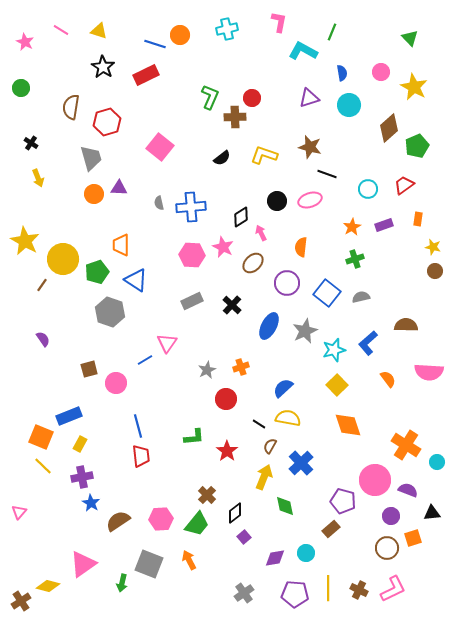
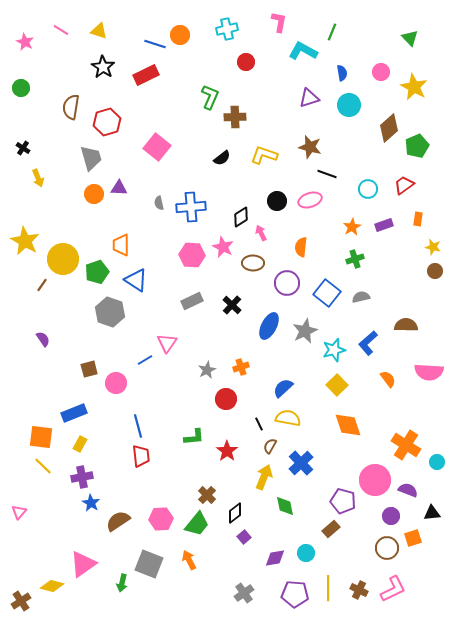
red circle at (252, 98): moved 6 px left, 36 px up
black cross at (31, 143): moved 8 px left, 5 px down
pink square at (160, 147): moved 3 px left
brown ellipse at (253, 263): rotated 45 degrees clockwise
blue rectangle at (69, 416): moved 5 px right, 3 px up
black line at (259, 424): rotated 32 degrees clockwise
orange square at (41, 437): rotated 15 degrees counterclockwise
yellow diamond at (48, 586): moved 4 px right
